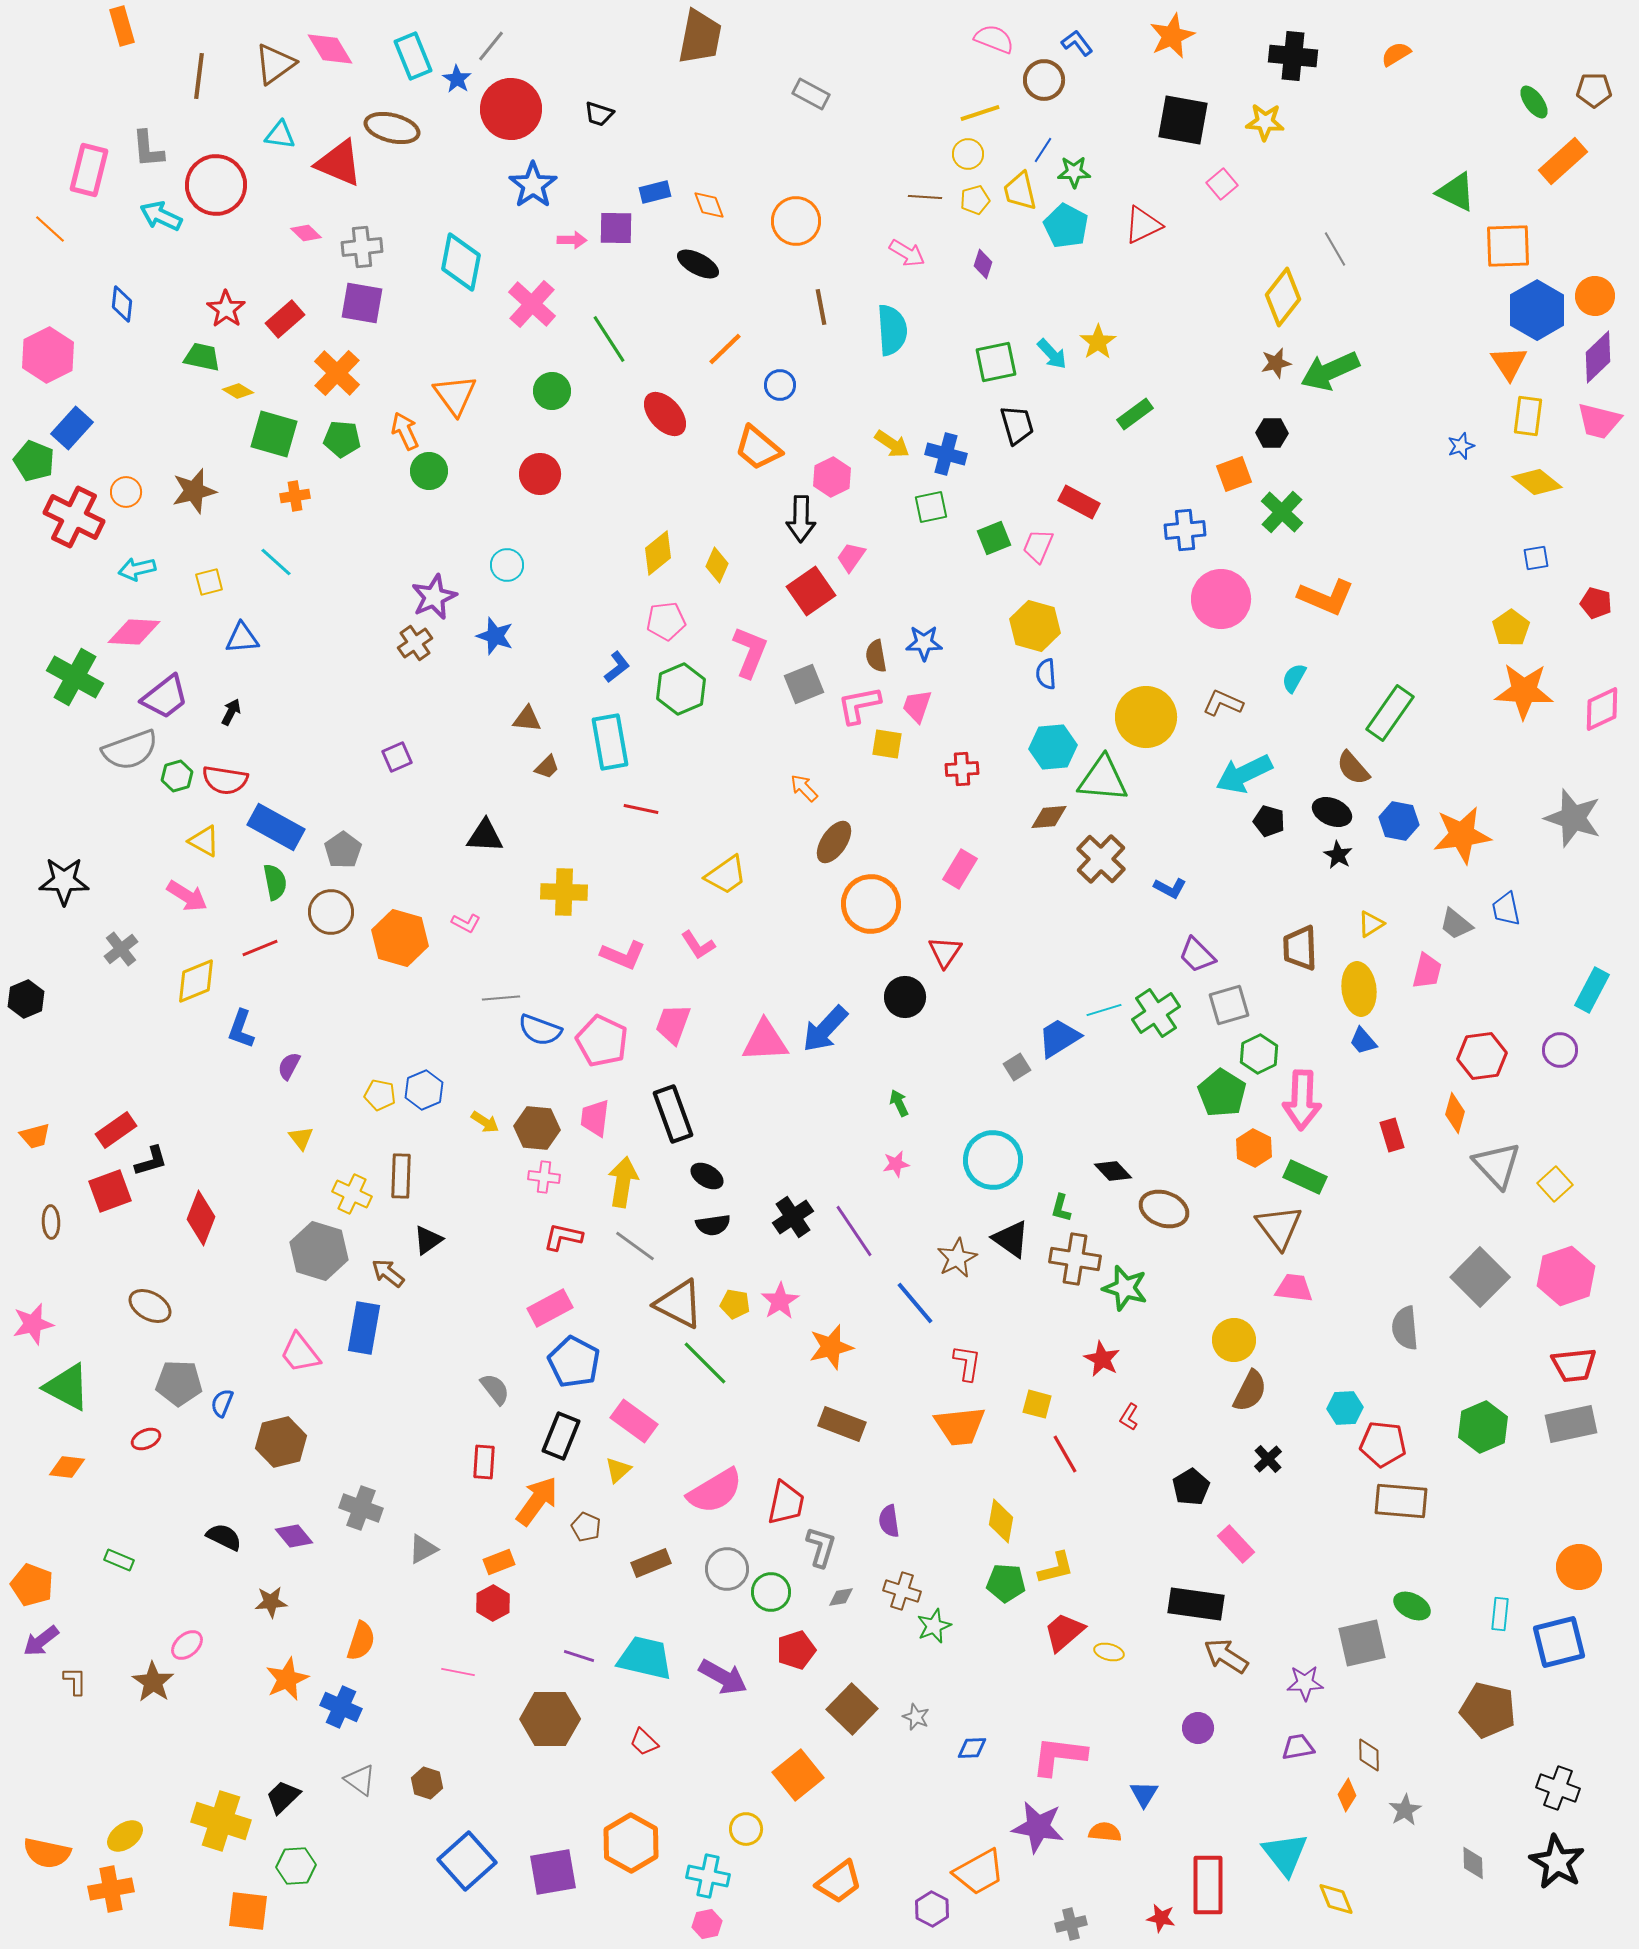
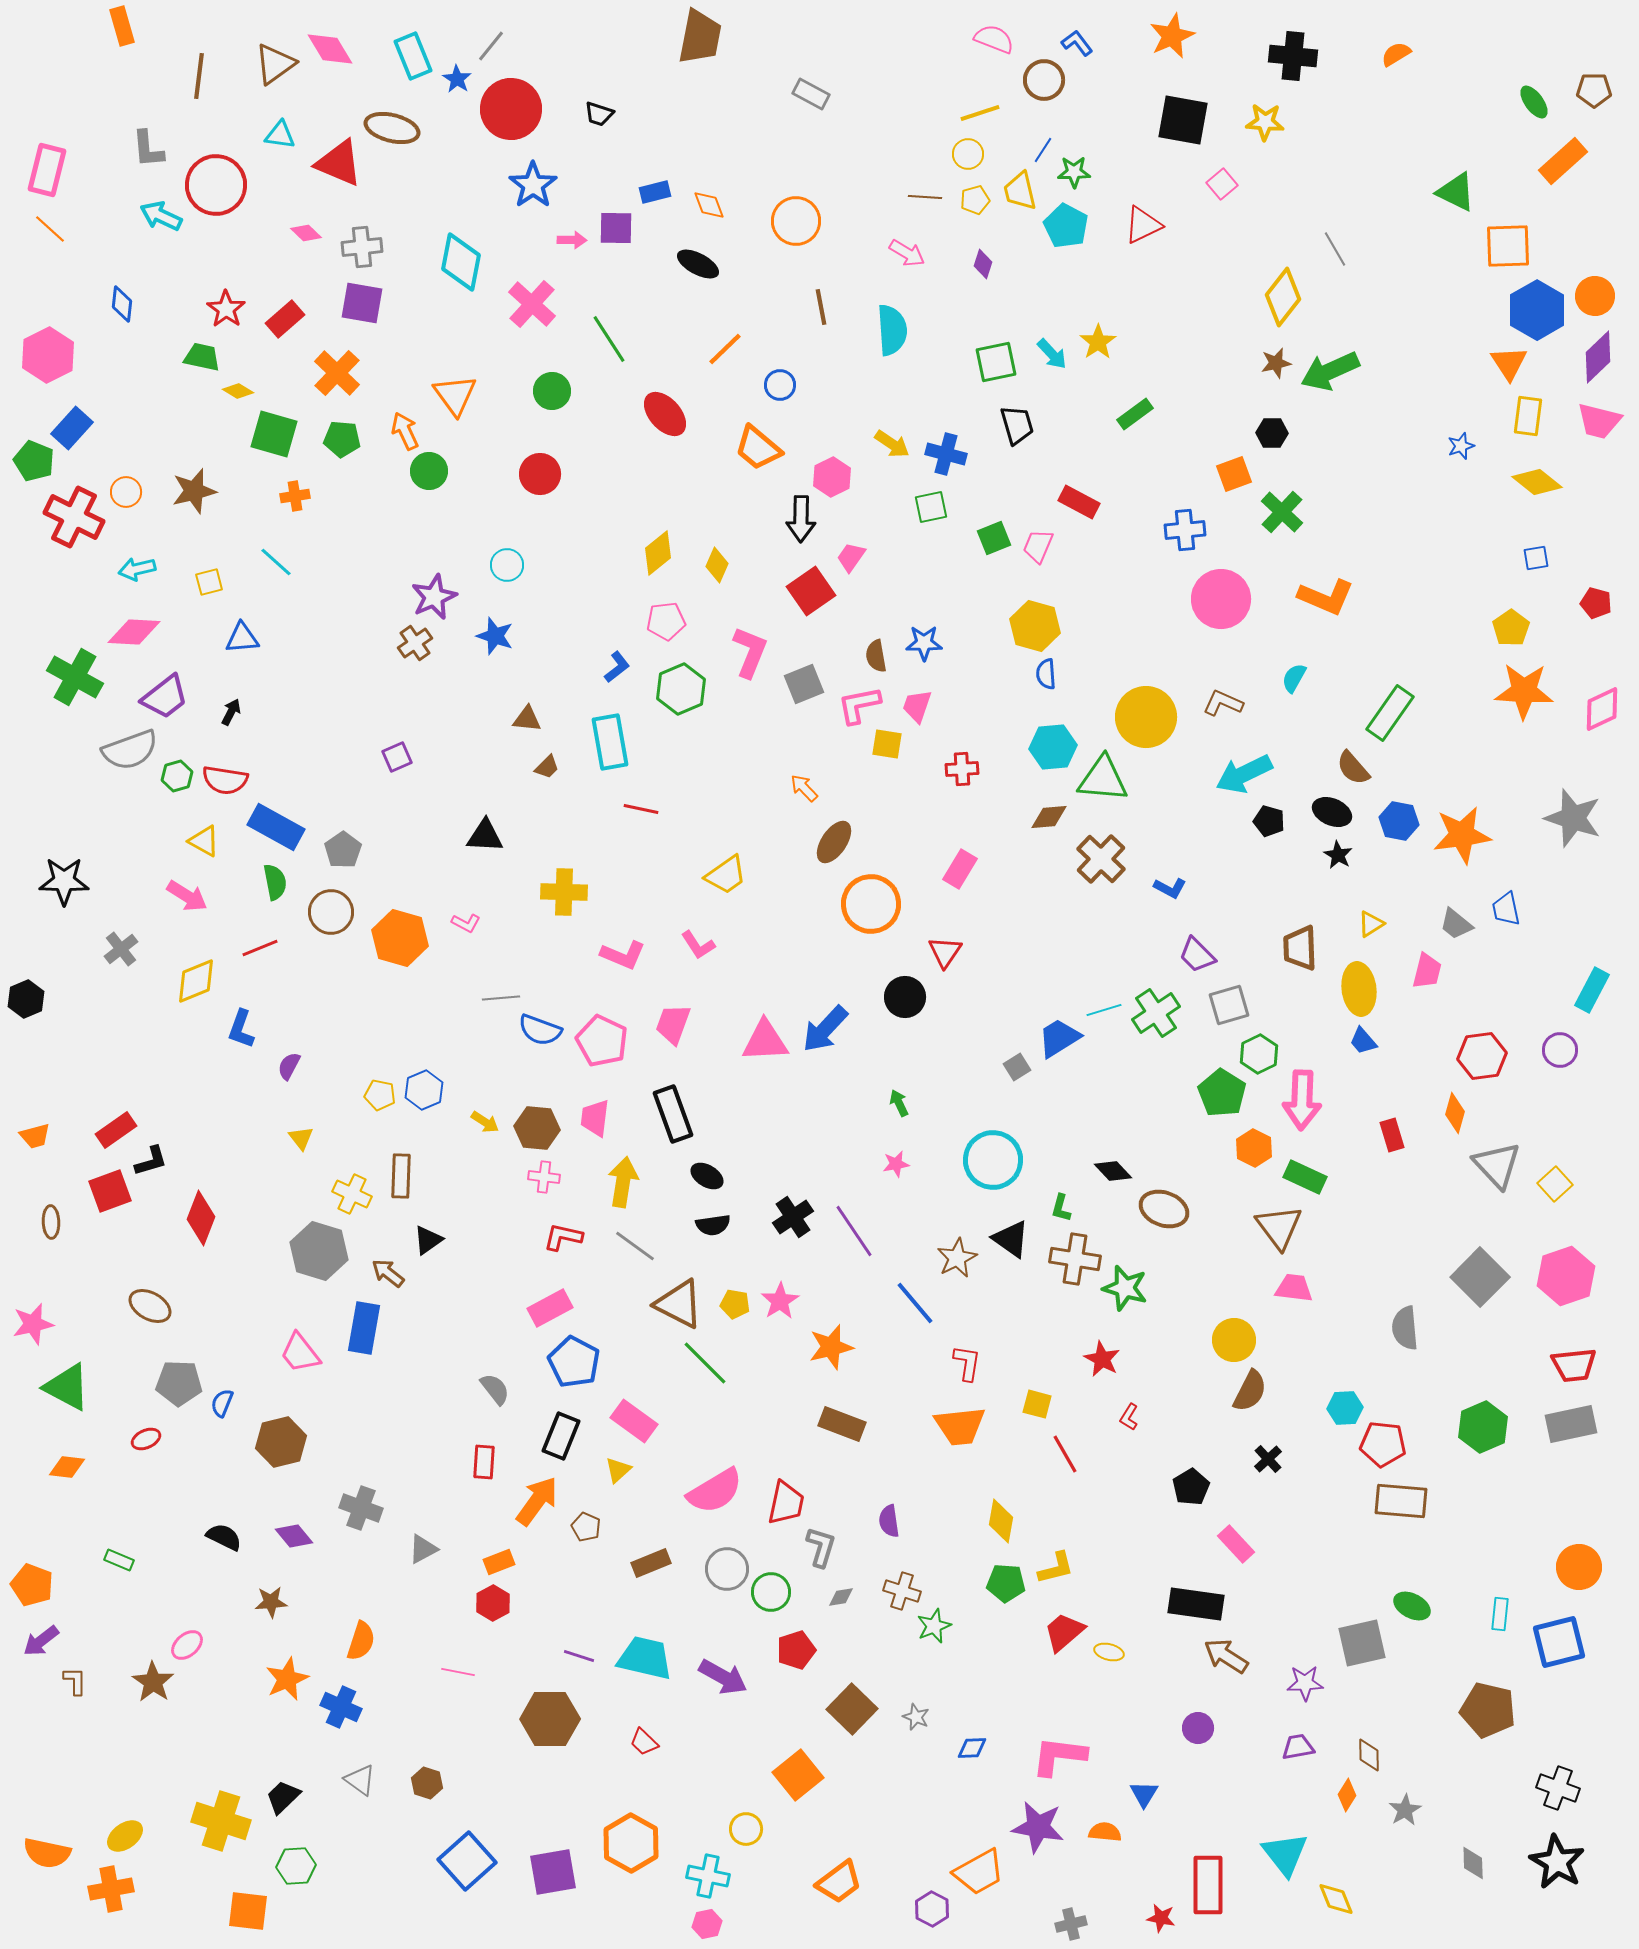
pink rectangle at (89, 170): moved 42 px left
